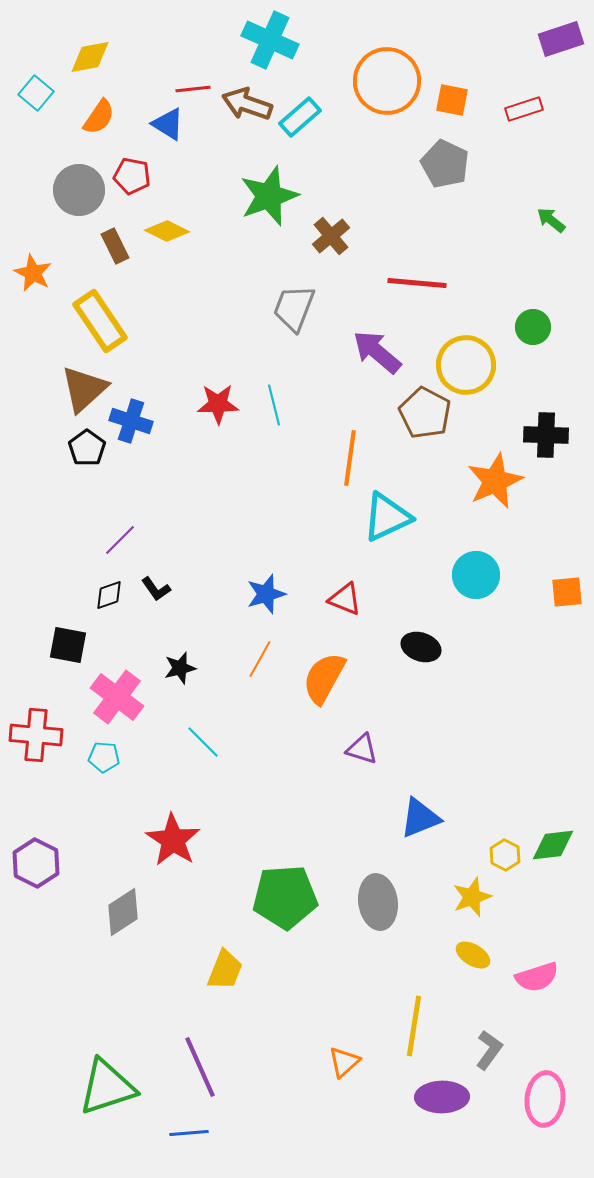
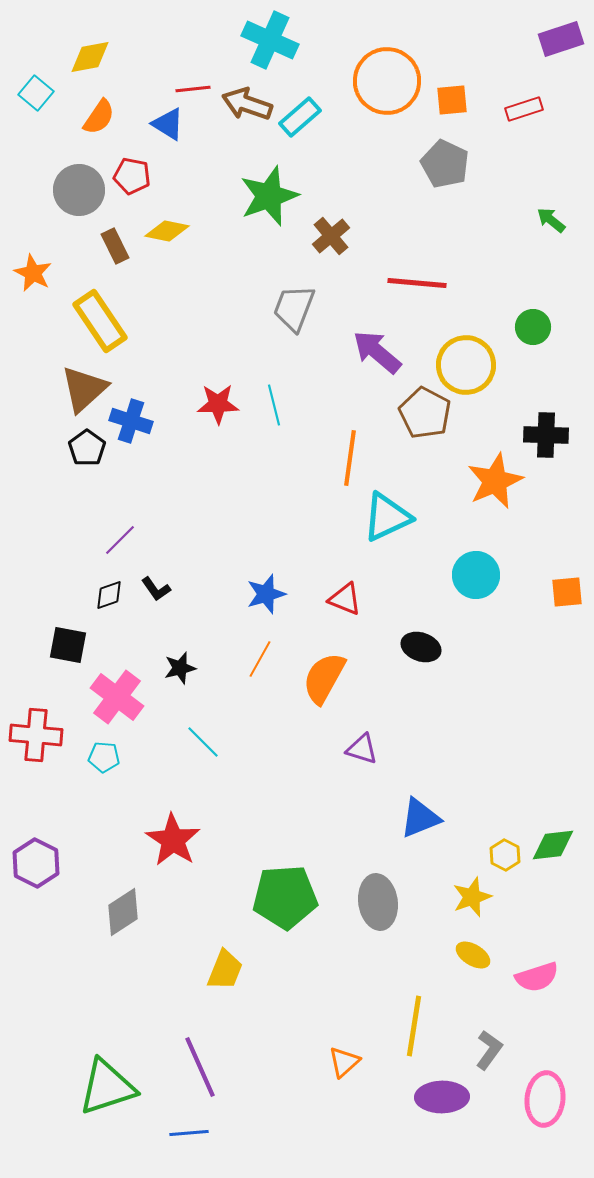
orange square at (452, 100): rotated 16 degrees counterclockwise
yellow diamond at (167, 231): rotated 15 degrees counterclockwise
